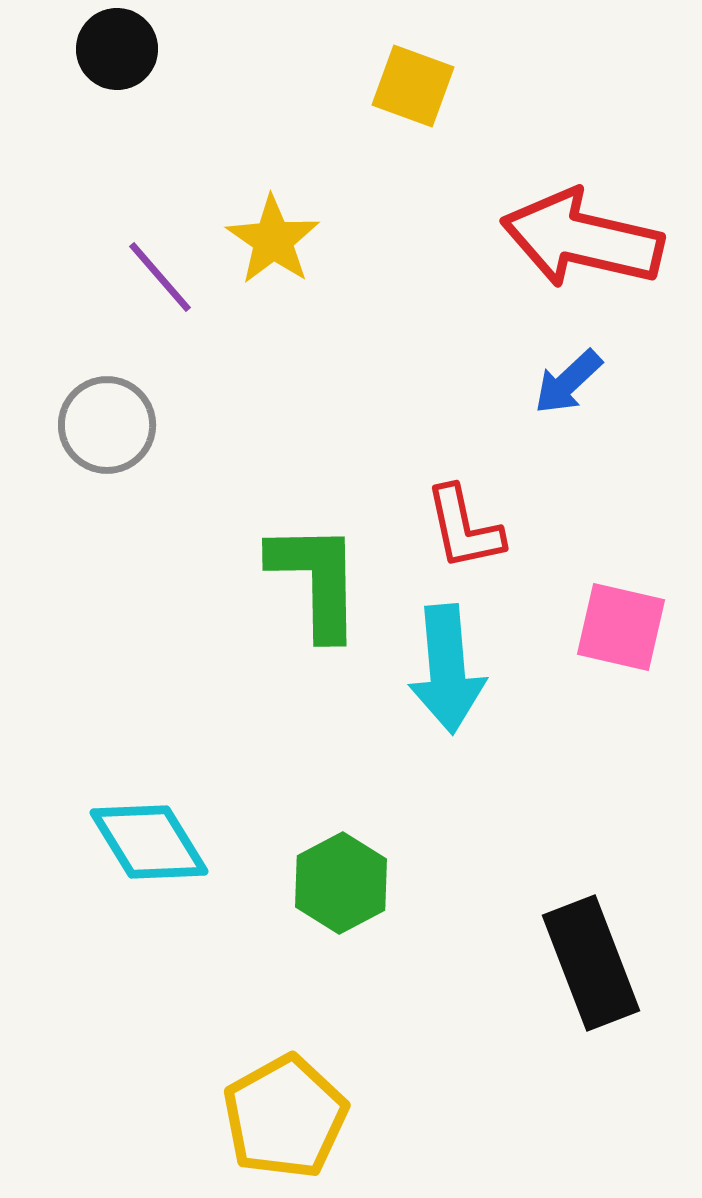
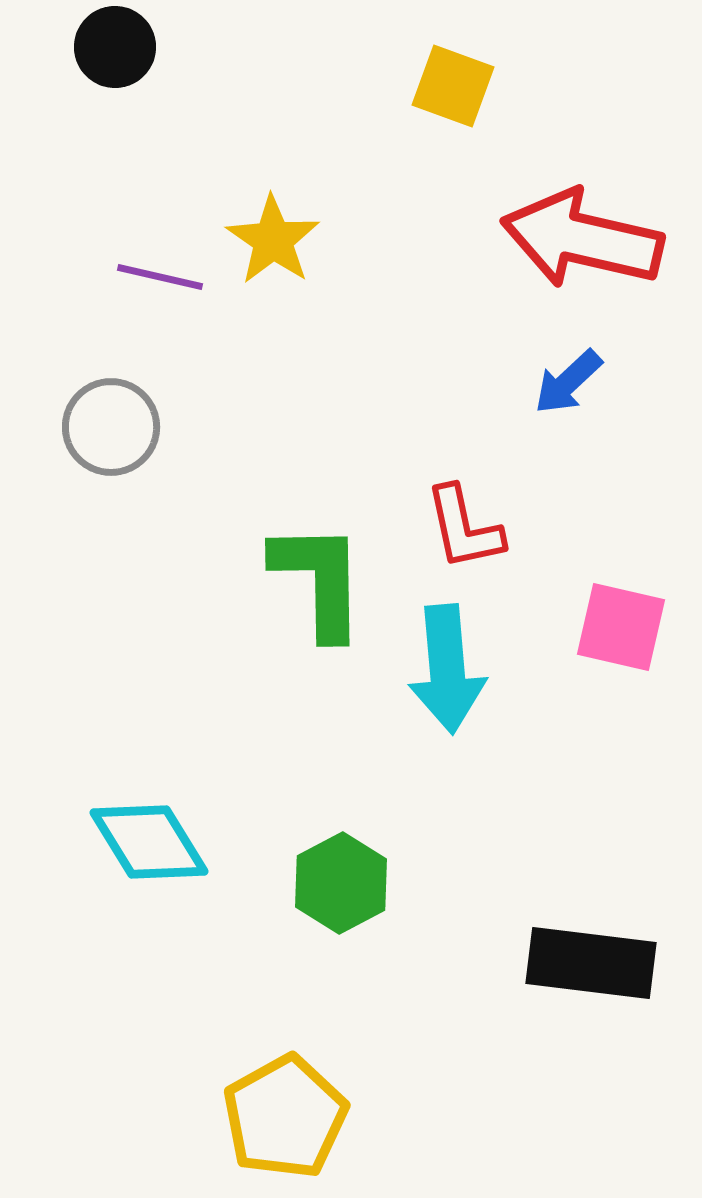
black circle: moved 2 px left, 2 px up
yellow square: moved 40 px right
purple line: rotated 36 degrees counterclockwise
gray circle: moved 4 px right, 2 px down
green L-shape: moved 3 px right
black rectangle: rotated 62 degrees counterclockwise
